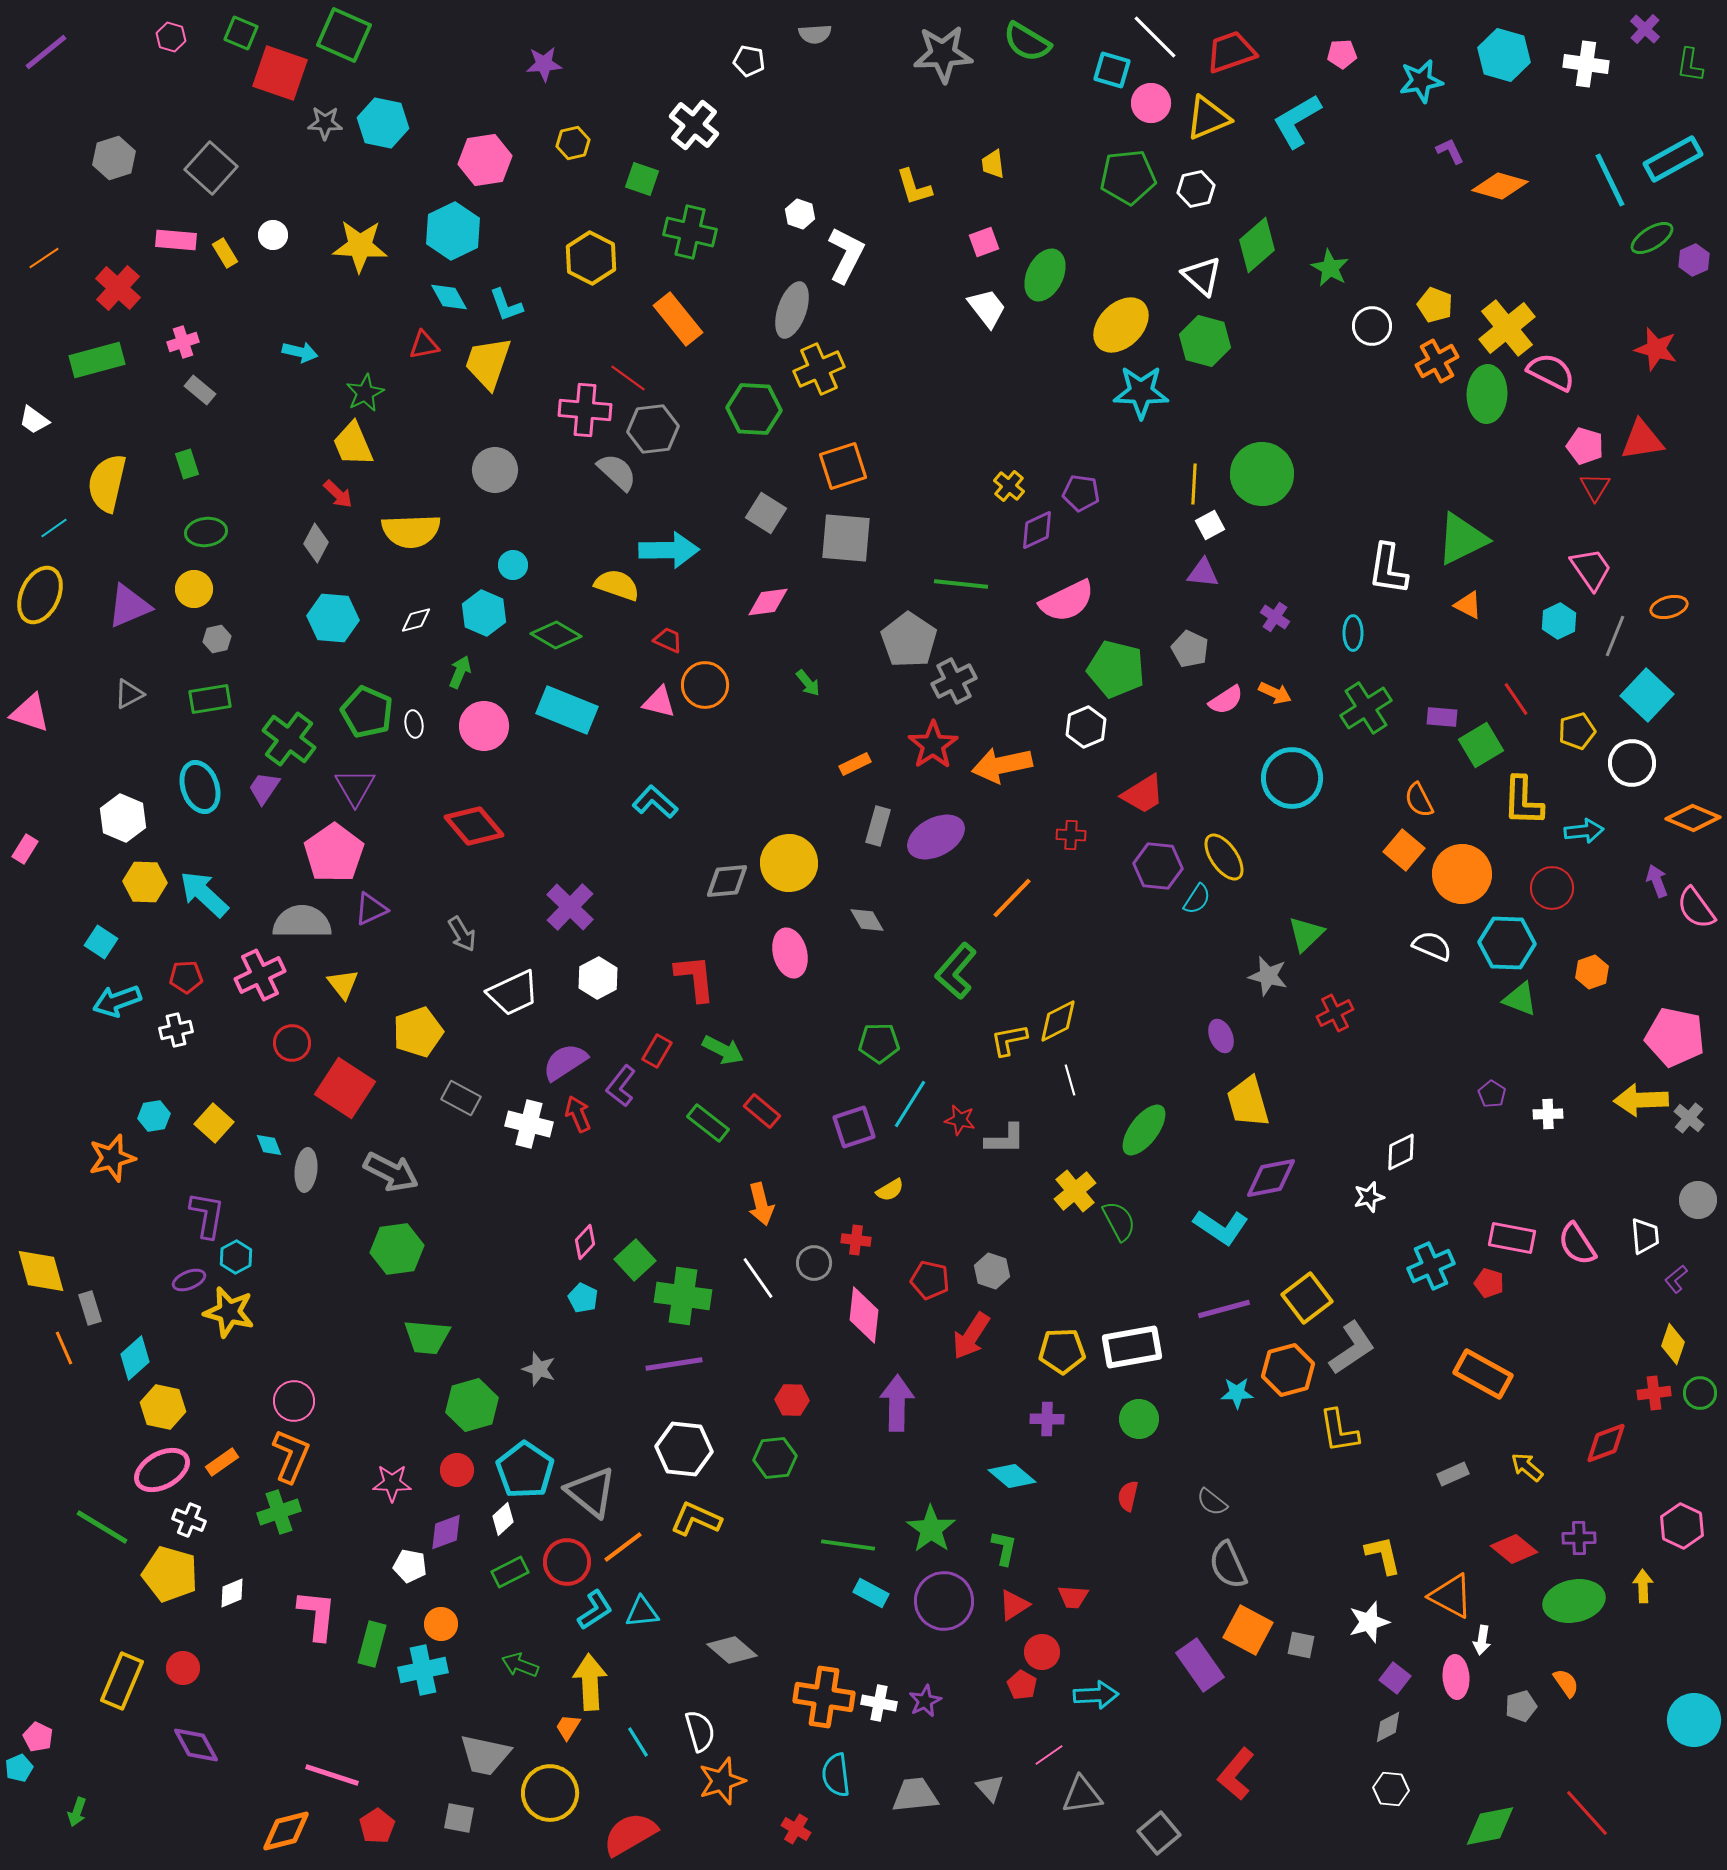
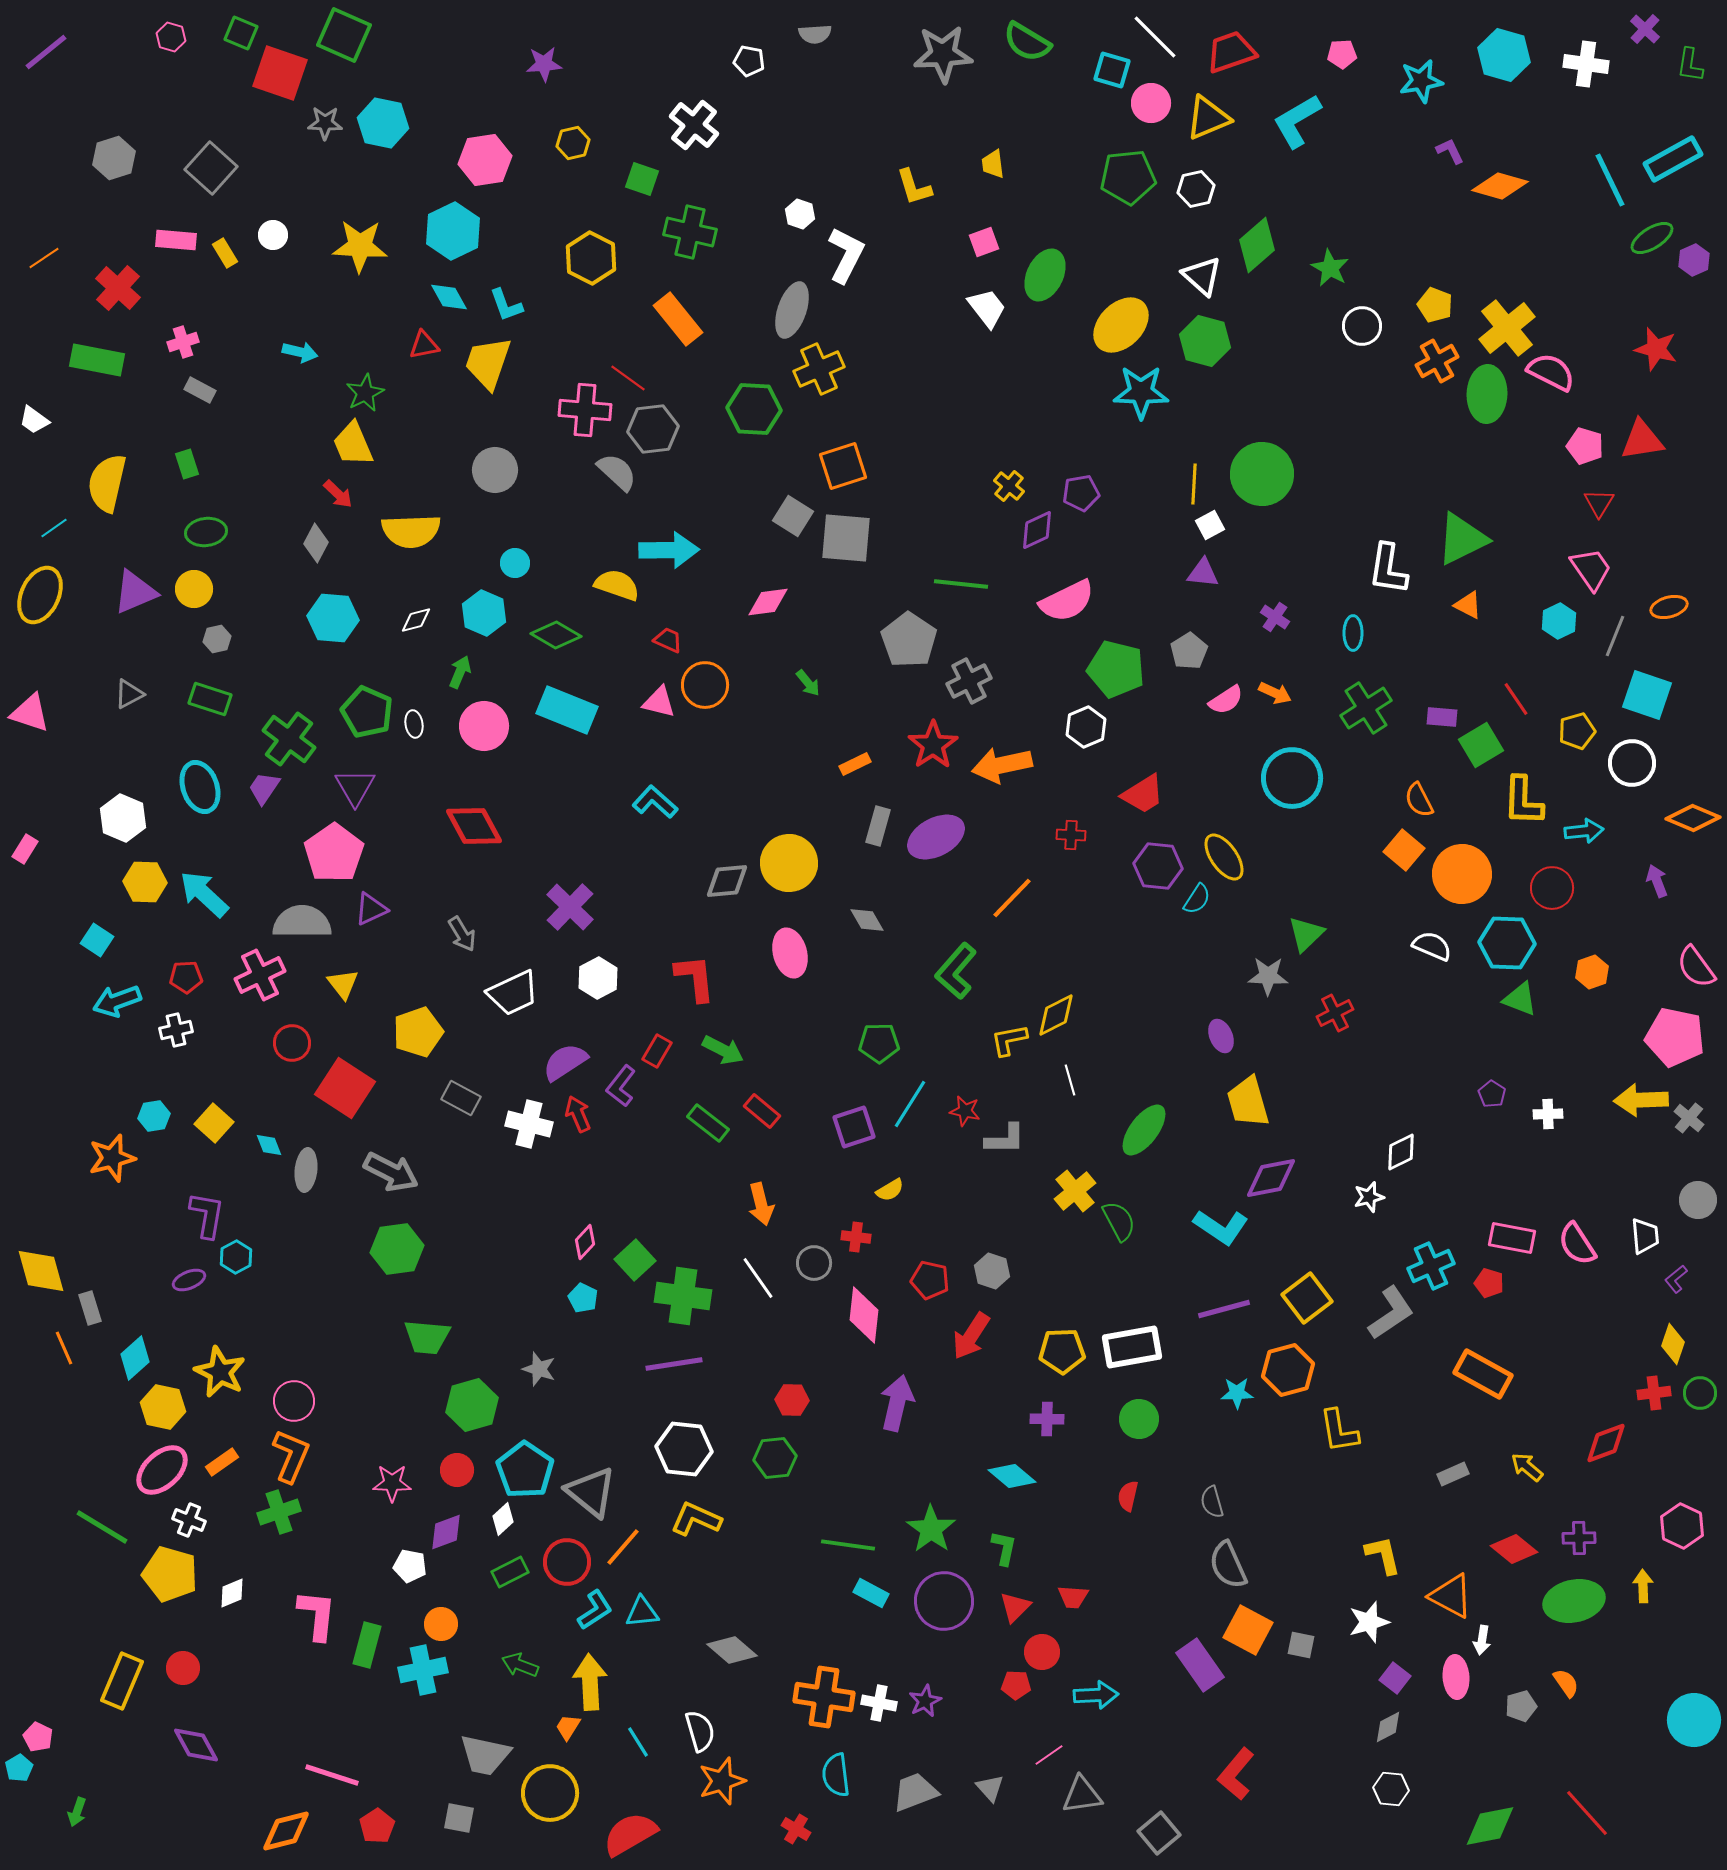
white circle at (1372, 326): moved 10 px left
green rectangle at (97, 360): rotated 26 degrees clockwise
gray rectangle at (200, 390): rotated 12 degrees counterclockwise
red triangle at (1595, 487): moved 4 px right, 16 px down
purple pentagon at (1081, 493): rotated 18 degrees counterclockwise
gray square at (766, 513): moved 27 px right, 3 px down
cyan circle at (513, 565): moved 2 px right, 2 px up
purple triangle at (129, 606): moved 6 px right, 14 px up
gray pentagon at (1190, 649): moved 1 px left, 2 px down; rotated 15 degrees clockwise
gray cross at (954, 681): moved 15 px right
cyan square at (1647, 695): rotated 24 degrees counterclockwise
green rectangle at (210, 699): rotated 27 degrees clockwise
red diamond at (474, 826): rotated 12 degrees clockwise
pink semicircle at (1696, 908): moved 59 px down
cyan square at (101, 942): moved 4 px left, 2 px up
gray star at (1268, 976): rotated 12 degrees counterclockwise
yellow diamond at (1058, 1021): moved 2 px left, 6 px up
red star at (960, 1120): moved 5 px right, 9 px up
red cross at (856, 1240): moved 3 px up
yellow star at (229, 1312): moved 9 px left, 60 px down; rotated 12 degrees clockwise
gray L-shape at (1352, 1348): moved 39 px right, 35 px up
purple arrow at (897, 1403): rotated 12 degrees clockwise
pink ellipse at (162, 1470): rotated 14 degrees counterclockwise
gray semicircle at (1212, 1502): rotated 36 degrees clockwise
orange line at (623, 1547): rotated 12 degrees counterclockwise
red triangle at (1014, 1605): moved 1 px right, 2 px down; rotated 12 degrees counterclockwise
green rectangle at (372, 1644): moved 5 px left, 1 px down
red pentagon at (1022, 1685): moved 6 px left; rotated 28 degrees counterclockwise
cyan pentagon at (19, 1768): rotated 8 degrees counterclockwise
gray trapezoid at (915, 1795): moved 3 px up; rotated 15 degrees counterclockwise
